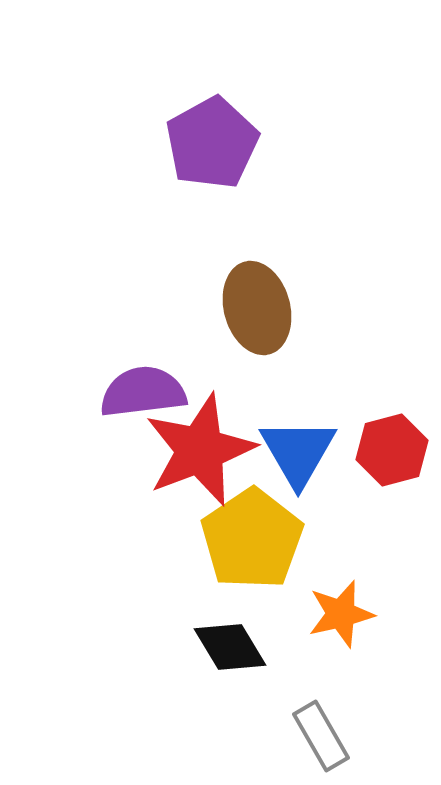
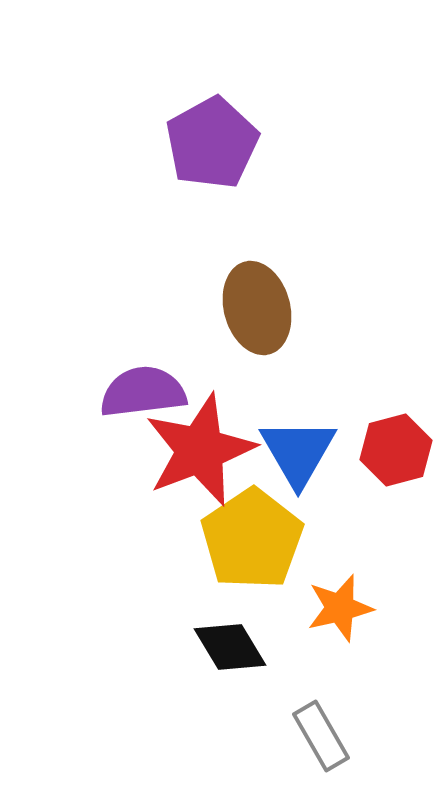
red hexagon: moved 4 px right
orange star: moved 1 px left, 6 px up
